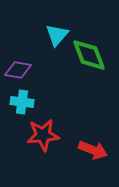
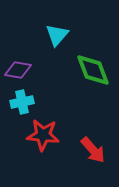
green diamond: moved 4 px right, 15 px down
cyan cross: rotated 20 degrees counterclockwise
red star: rotated 12 degrees clockwise
red arrow: rotated 28 degrees clockwise
